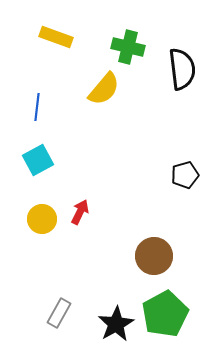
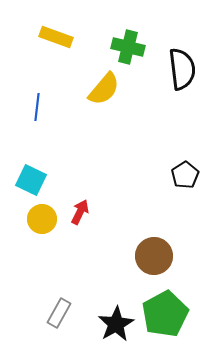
cyan square: moved 7 px left, 20 px down; rotated 36 degrees counterclockwise
black pentagon: rotated 16 degrees counterclockwise
